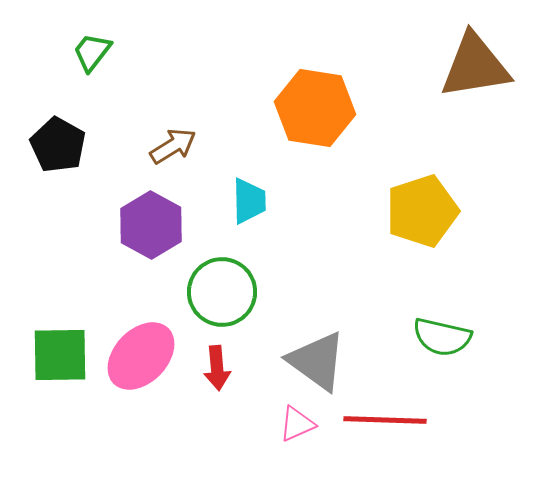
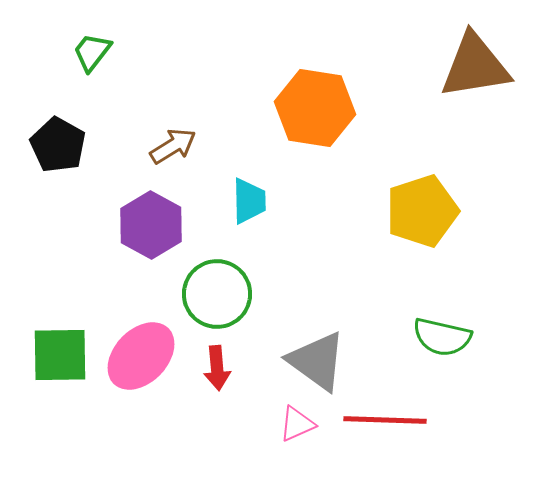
green circle: moved 5 px left, 2 px down
